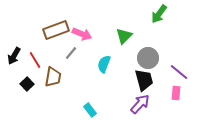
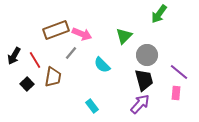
gray circle: moved 1 px left, 3 px up
cyan semicircle: moved 2 px left, 1 px down; rotated 66 degrees counterclockwise
cyan rectangle: moved 2 px right, 4 px up
